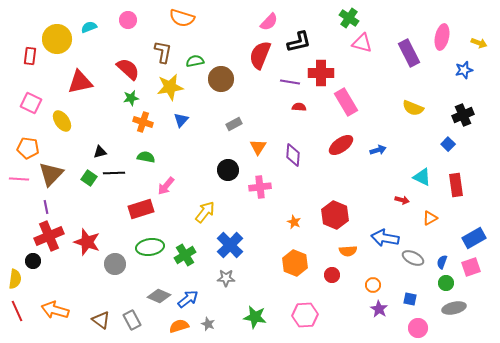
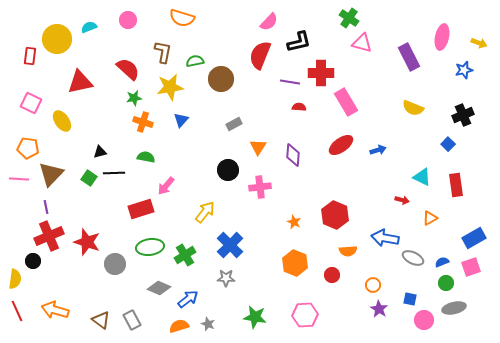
purple rectangle at (409, 53): moved 4 px down
green star at (131, 98): moved 3 px right
blue semicircle at (442, 262): rotated 48 degrees clockwise
gray diamond at (159, 296): moved 8 px up
pink circle at (418, 328): moved 6 px right, 8 px up
